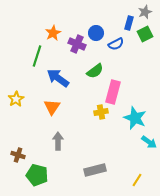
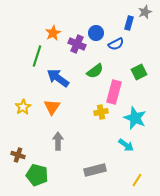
green square: moved 6 px left, 38 px down
pink rectangle: moved 1 px right
yellow star: moved 7 px right, 8 px down
cyan arrow: moved 23 px left, 3 px down
